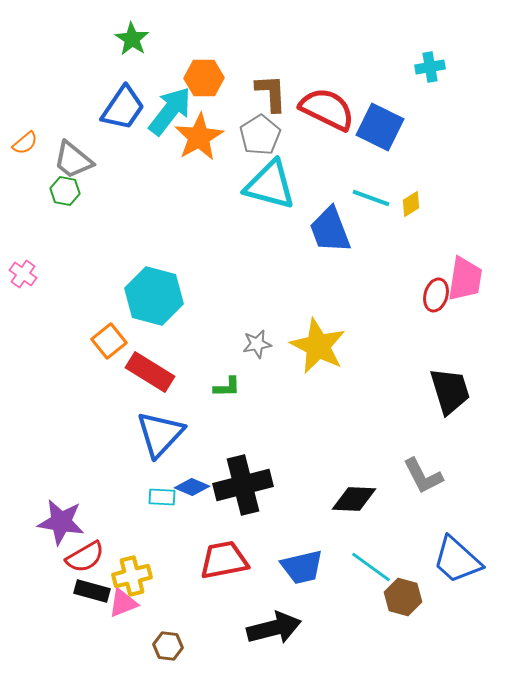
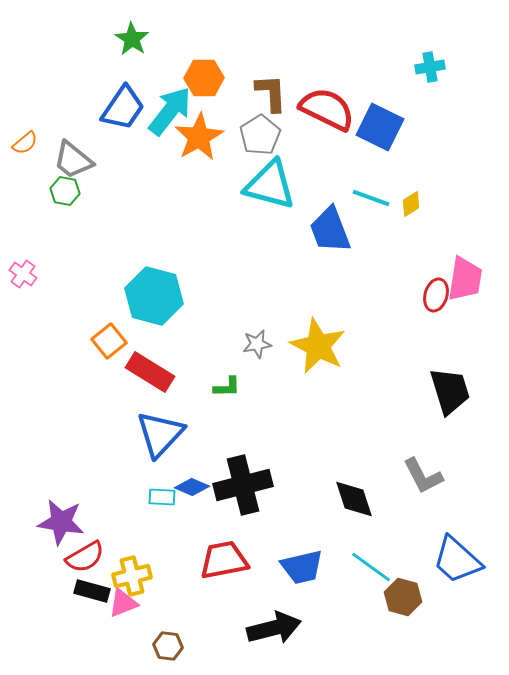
black diamond at (354, 499): rotated 69 degrees clockwise
